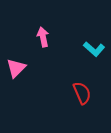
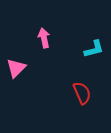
pink arrow: moved 1 px right, 1 px down
cyan L-shape: rotated 55 degrees counterclockwise
